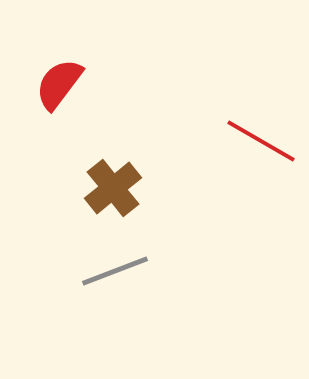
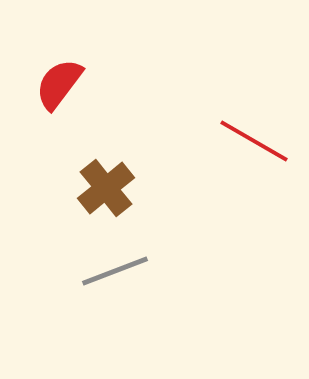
red line: moved 7 px left
brown cross: moved 7 px left
